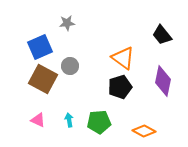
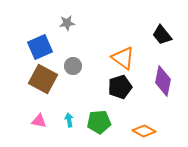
gray circle: moved 3 px right
pink triangle: moved 1 px right, 1 px down; rotated 14 degrees counterclockwise
